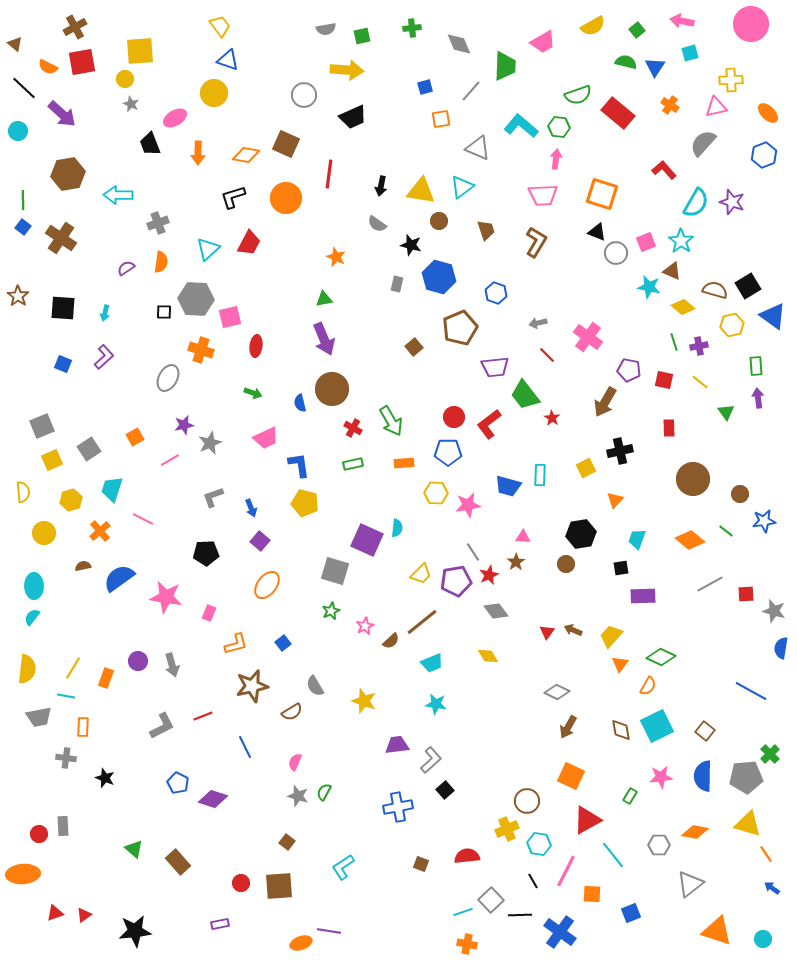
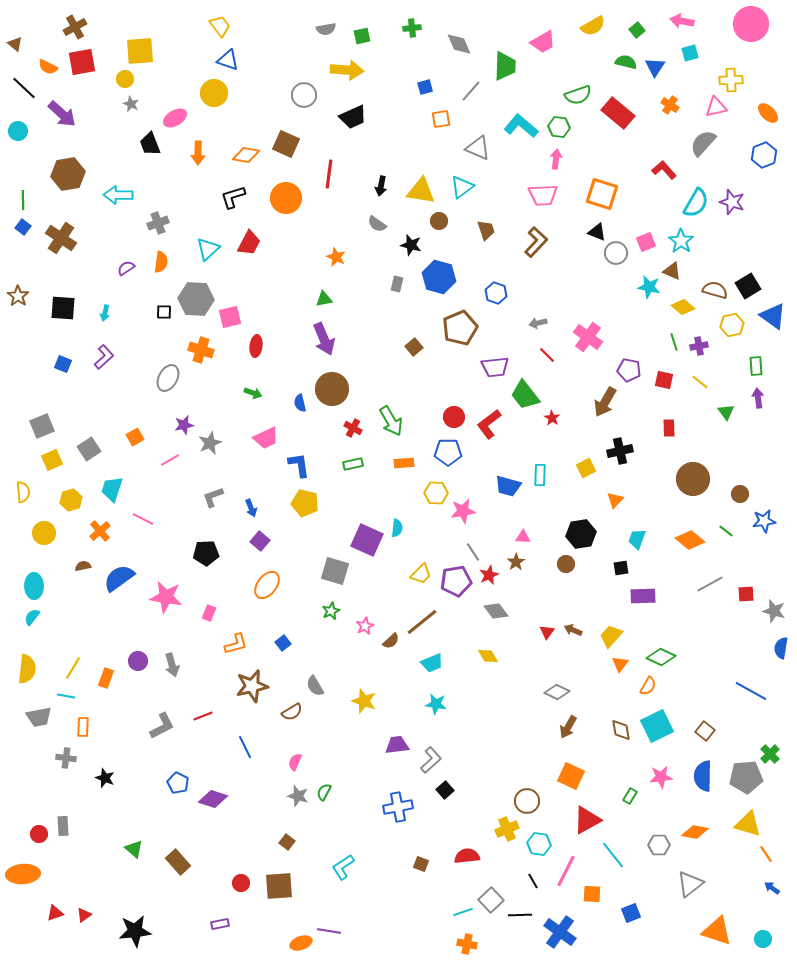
brown L-shape at (536, 242): rotated 12 degrees clockwise
pink star at (468, 505): moved 5 px left, 6 px down
